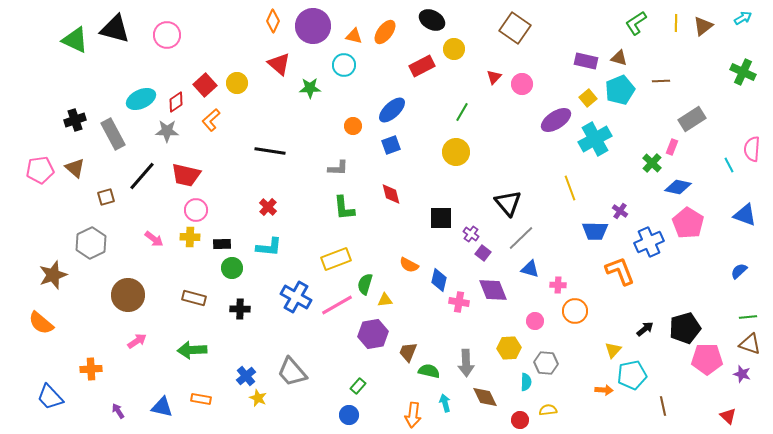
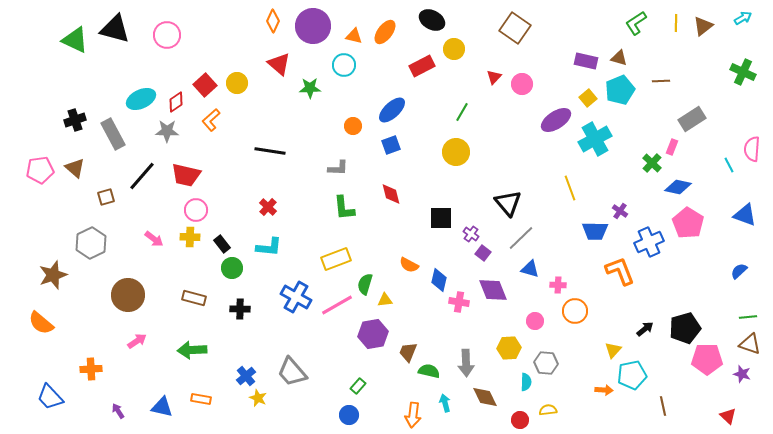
black rectangle at (222, 244): rotated 54 degrees clockwise
